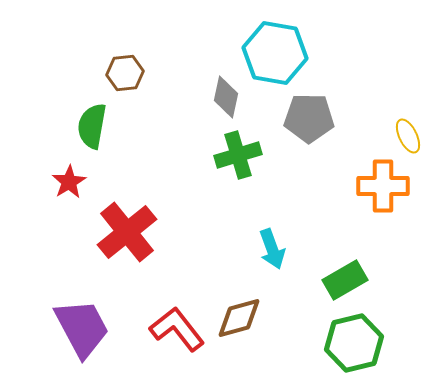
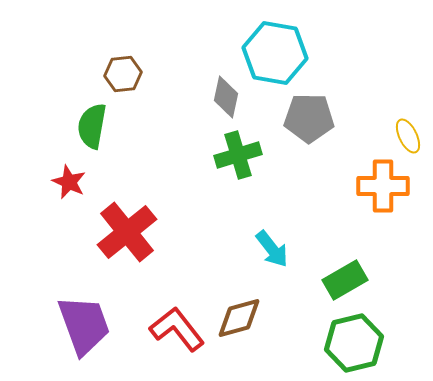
brown hexagon: moved 2 px left, 1 px down
red star: rotated 16 degrees counterclockwise
cyan arrow: rotated 18 degrees counterclockwise
purple trapezoid: moved 2 px right, 3 px up; rotated 8 degrees clockwise
